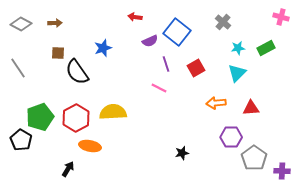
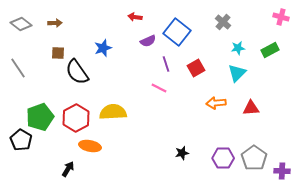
gray diamond: rotated 10 degrees clockwise
purple semicircle: moved 2 px left
green rectangle: moved 4 px right, 2 px down
purple hexagon: moved 8 px left, 21 px down
